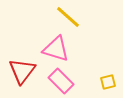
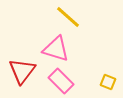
yellow square: rotated 35 degrees clockwise
